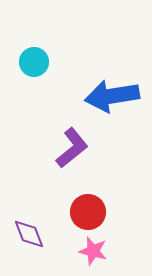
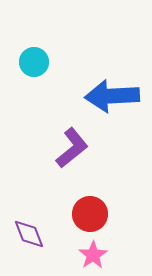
blue arrow: rotated 6 degrees clockwise
red circle: moved 2 px right, 2 px down
pink star: moved 4 px down; rotated 24 degrees clockwise
